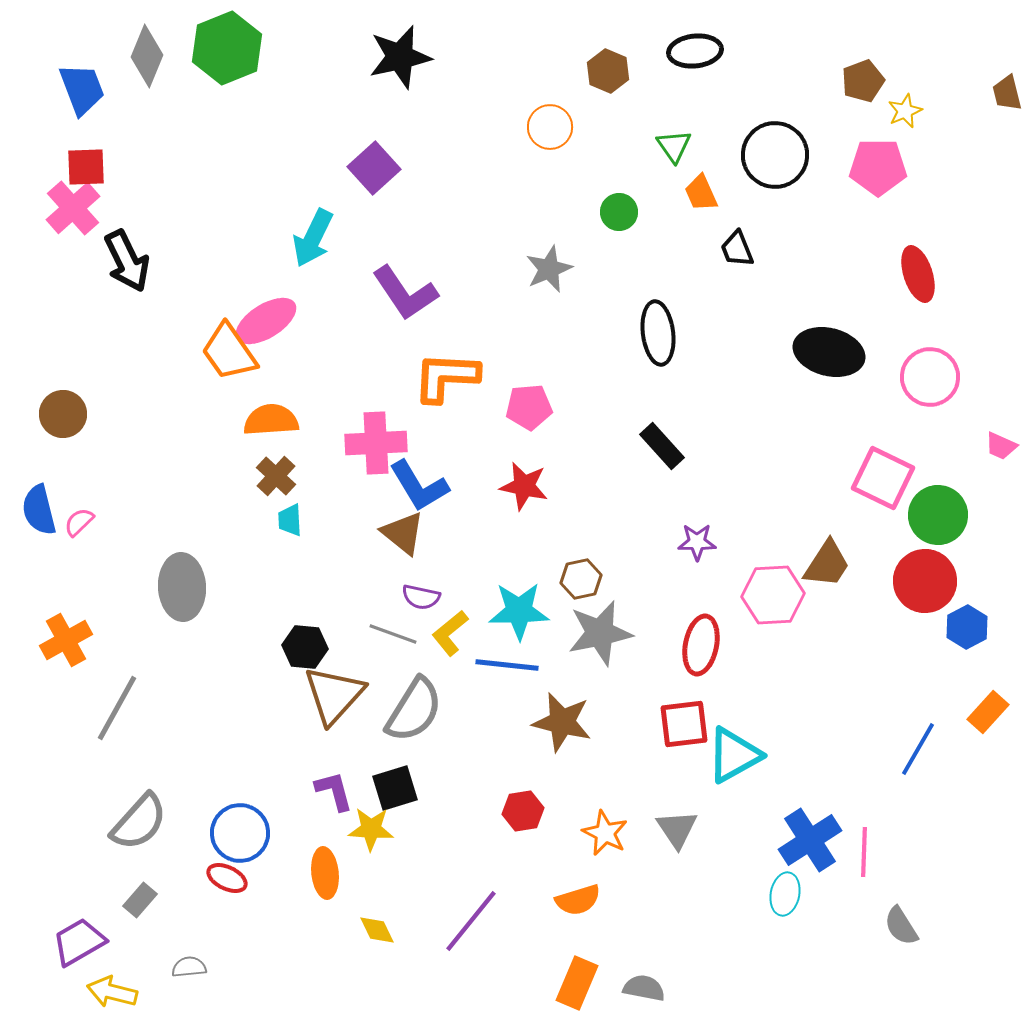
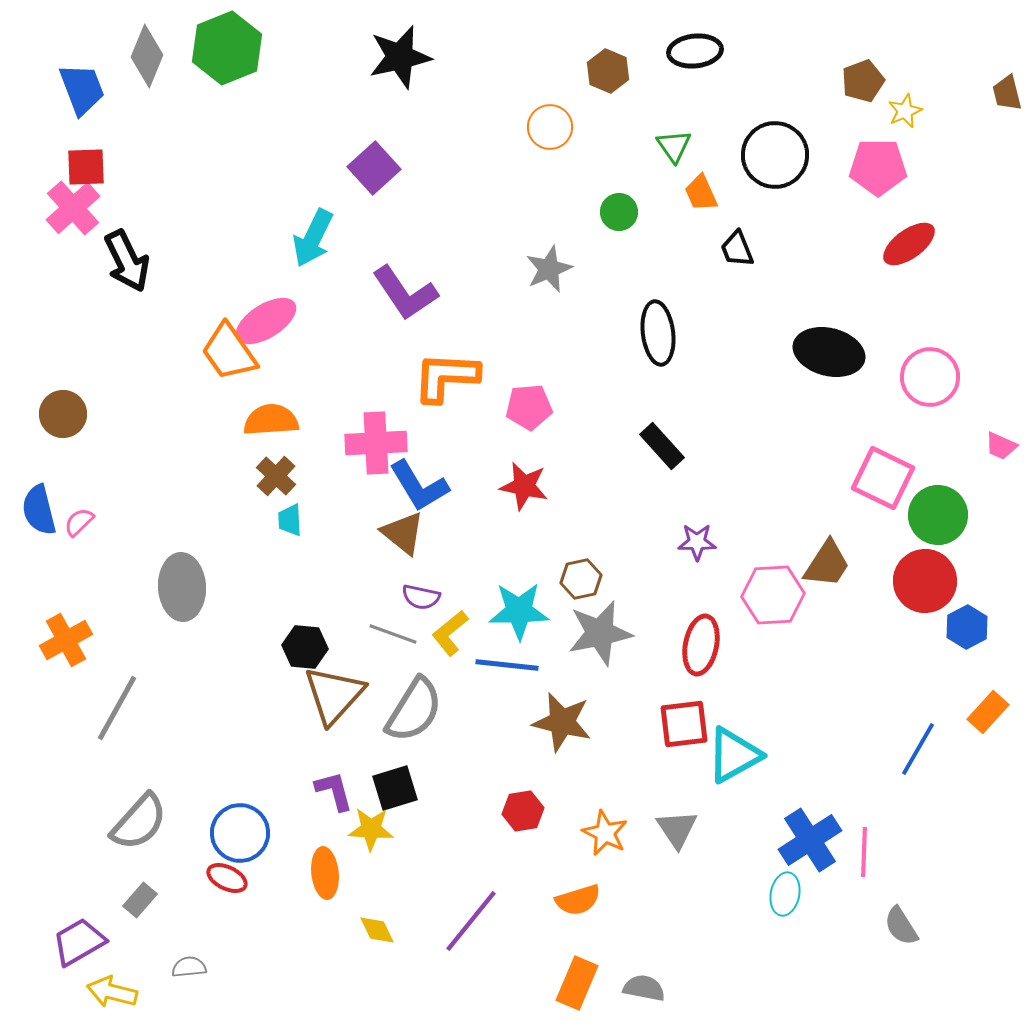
red ellipse at (918, 274): moved 9 px left, 30 px up; rotated 72 degrees clockwise
